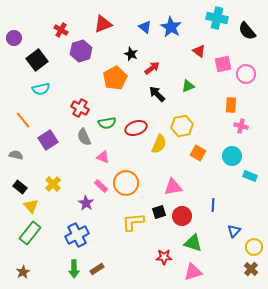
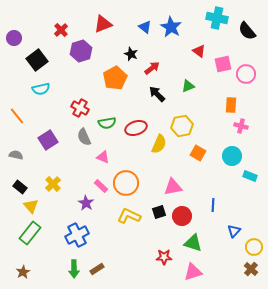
red cross at (61, 30): rotated 16 degrees clockwise
orange line at (23, 120): moved 6 px left, 4 px up
yellow L-shape at (133, 222): moved 4 px left, 6 px up; rotated 30 degrees clockwise
